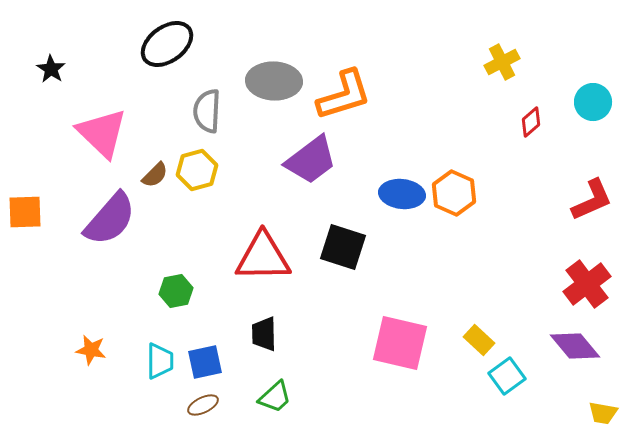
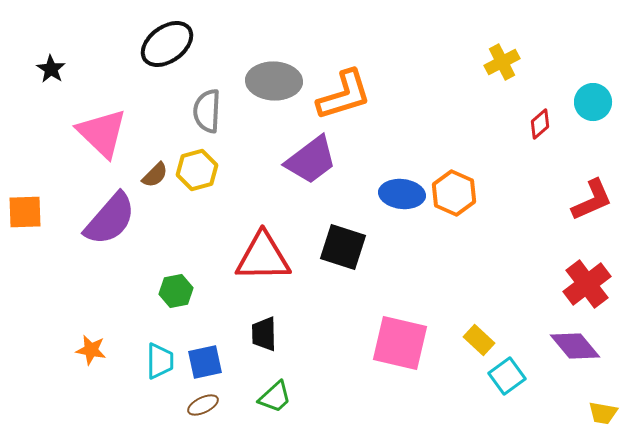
red diamond: moved 9 px right, 2 px down
